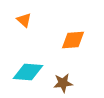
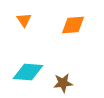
orange triangle: rotated 14 degrees clockwise
orange diamond: moved 15 px up
